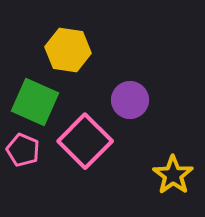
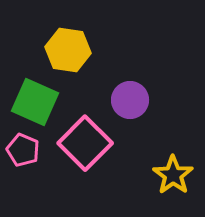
pink square: moved 2 px down
